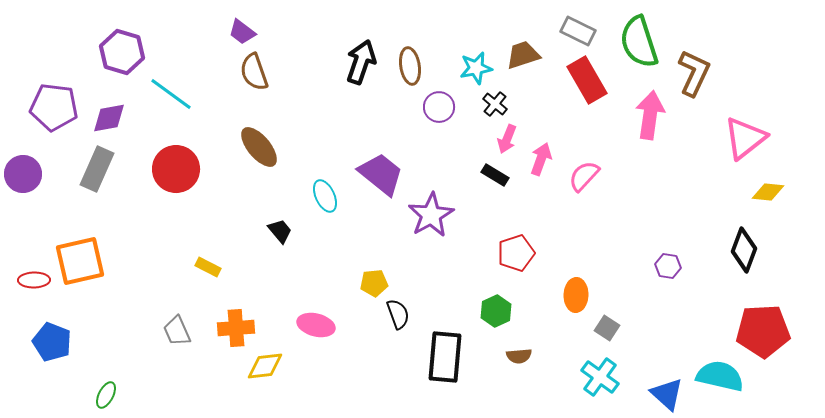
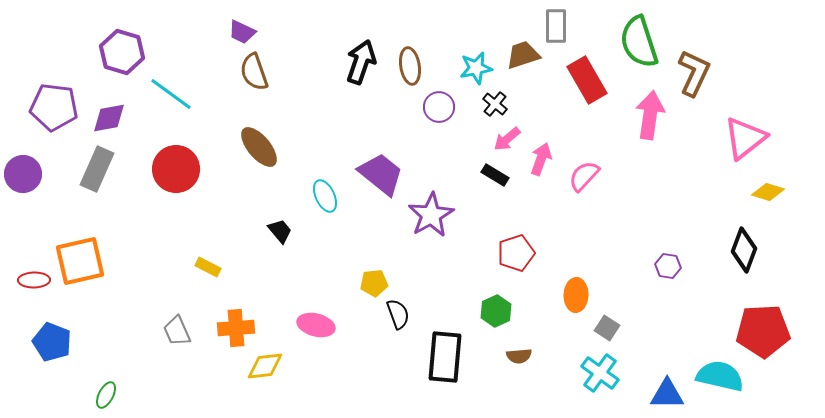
gray rectangle at (578, 31): moved 22 px left, 5 px up; rotated 64 degrees clockwise
purple trapezoid at (242, 32): rotated 12 degrees counterclockwise
pink arrow at (507, 139): rotated 28 degrees clockwise
yellow diamond at (768, 192): rotated 12 degrees clockwise
cyan cross at (600, 377): moved 4 px up
blue triangle at (667, 394): rotated 42 degrees counterclockwise
